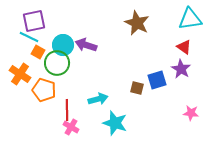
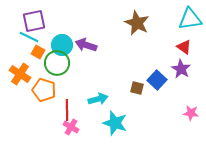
cyan circle: moved 1 px left
blue square: rotated 30 degrees counterclockwise
